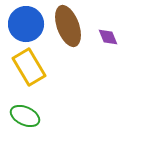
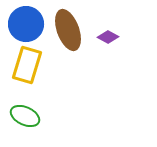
brown ellipse: moved 4 px down
purple diamond: rotated 40 degrees counterclockwise
yellow rectangle: moved 2 px left, 2 px up; rotated 48 degrees clockwise
